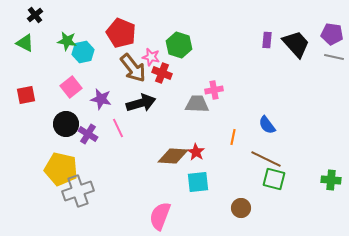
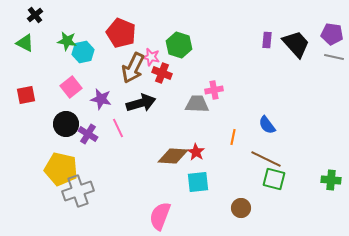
brown arrow: rotated 64 degrees clockwise
